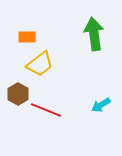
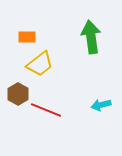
green arrow: moved 3 px left, 3 px down
cyan arrow: rotated 18 degrees clockwise
